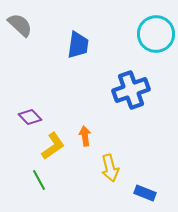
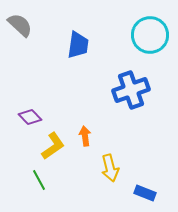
cyan circle: moved 6 px left, 1 px down
